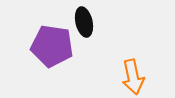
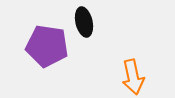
purple pentagon: moved 5 px left
